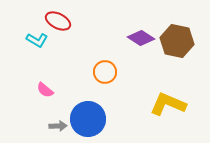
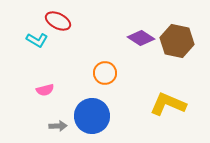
orange circle: moved 1 px down
pink semicircle: rotated 54 degrees counterclockwise
blue circle: moved 4 px right, 3 px up
